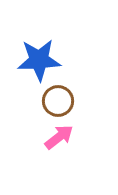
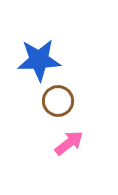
pink arrow: moved 10 px right, 6 px down
